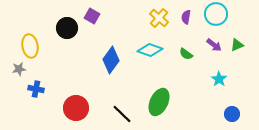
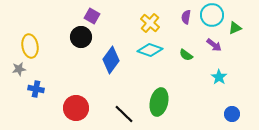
cyan circle: moved 4 px left, 1 px down
yellow cross: moved 9 px left, 5 px down
black circle: moved 14 px right, 9 px down
green triangle: moved 2 px left, 17 px up
green semicircle: moved 1 px down
cyan star: moved 2 px up
green ellipse: rotated 12 degrees counterclockwise
black line: moved 2 px right
